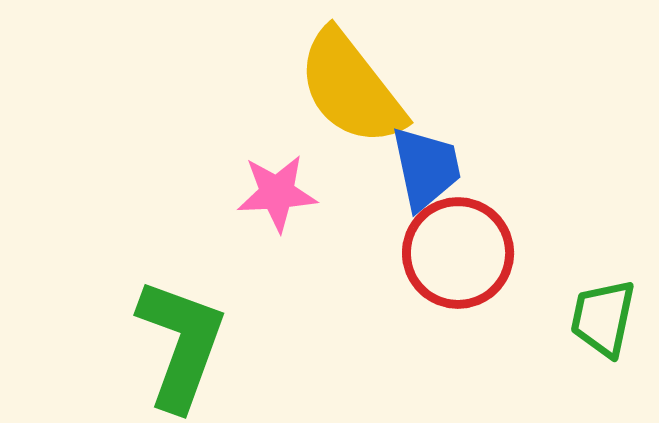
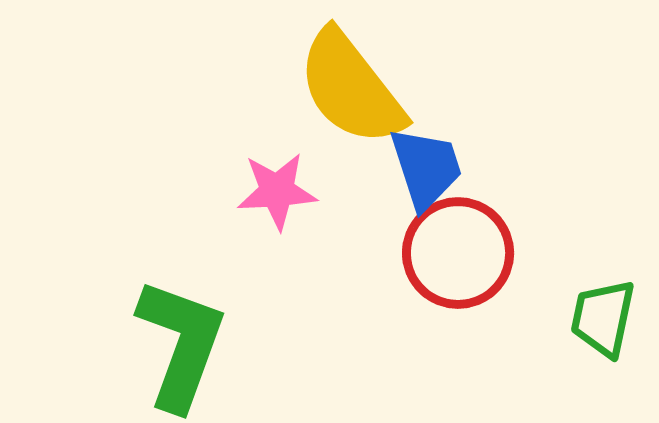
blue trapezoid: rotated 6 degrees counterclockwise
pink star: moved 2 px up
